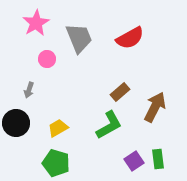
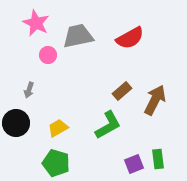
pink star: rotated 16 degrees counterclockwise
gray trapezoid: moved 1 px left, 2 px up; rotated 80 degrees counterclockwise
pink circle: moved 1 px right, 4 px up
brown rectangle: moved 2 px right, 1 px up
brown arrow: moved 7 px up
green L-shape: moved 1 px left
purple square: moved 3 px down; rotated 12 degrees clockwise
